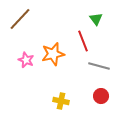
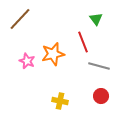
red line: moved 1 px down
pink star: moved 1 px right, 1 px down
yellow cross: moved 1 px left
